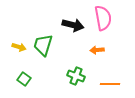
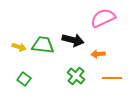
pink semicircle: rotated 105 degrees counterclockwise
black arrow: moved 15 px down
green trapezoid: rotated 80 degrees clockwise
orange arrow: moved 1 px right, 4 px down
green cross: rotated 18 degrees clockwise
orange line: moved 2 px right, 6 px up
